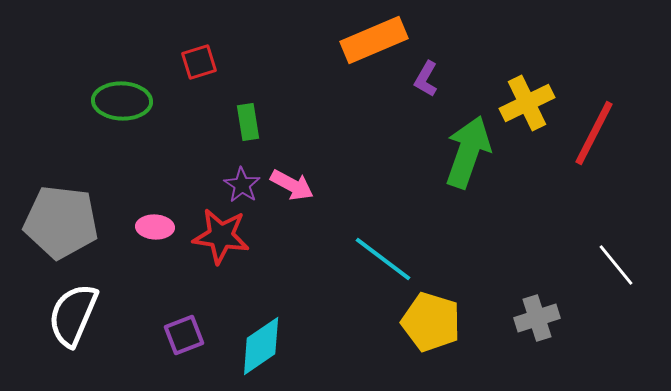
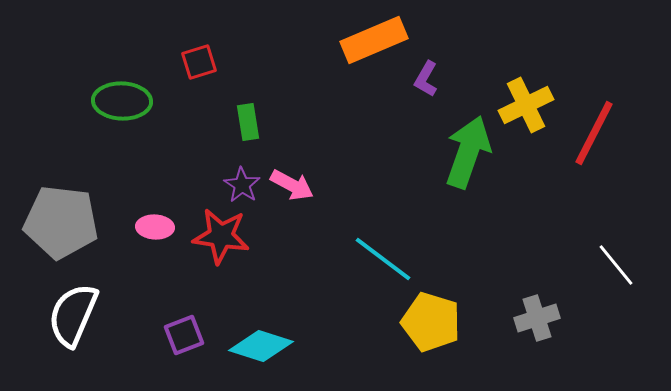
yellow cross: moved 1 px left, 2 px down
cyan diamond: rotated 52 degrees clockwise
